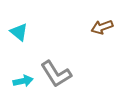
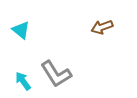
cyan triangle: moved 2 px right, 2 px up
cyan arrow: rotated 114 degrees counterclockwise
